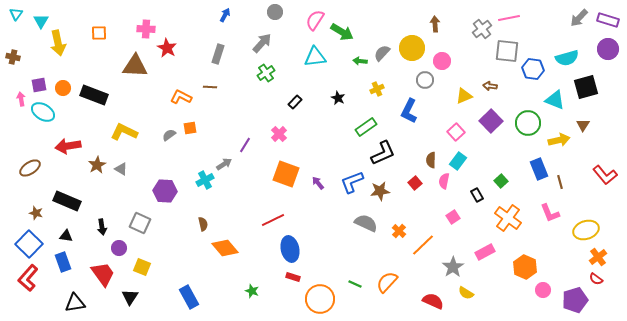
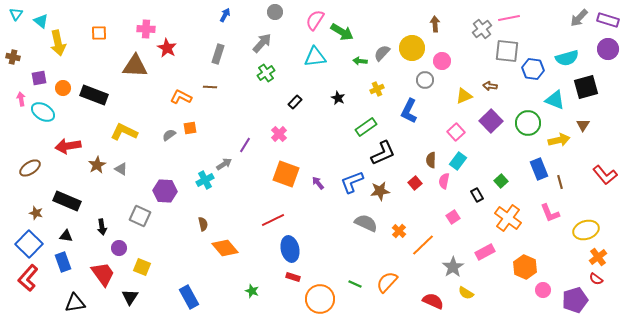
cyan triangle at (41, 21): rotated 21 degrees counterclockwise
purple square at (39, 85): moved 7 px up
gray square at (140, 223): moved 7 px up
